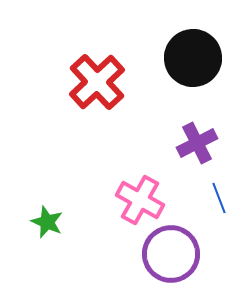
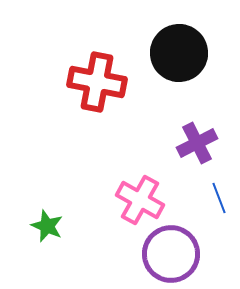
black circle: moved 14 px left, 5 px up
red cross: rotated 36 degrees counterclockwise
green star: moved 4 px down
